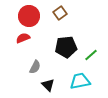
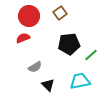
black pentagon: moved 3 px right, 3 px up
gray semicircle: rotated 32 degrees clockwise
